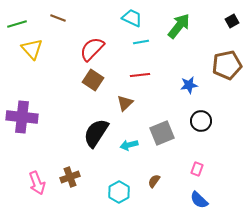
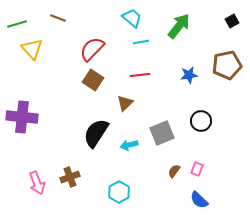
cyan trapezoid: rotated 15 degrees clockwise
blue star: moved 10 px up
brown semicircle: moved 20 px right, 10 px up
